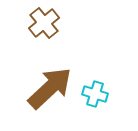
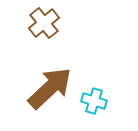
cyan cross: moved 1 px left, 7 px down
